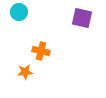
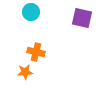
cyan circle: moved 12 px right
orange cross: moved 5 px left, 1 px down
